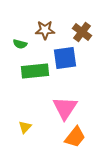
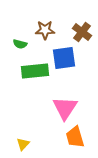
blue square: moved 1 px left
yellow triangle: moved 2 px left, 17 px down
orange trapezoid: rotated 125 degrees clockwise
